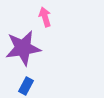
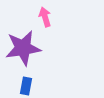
blue rectangle: rotated 18 degrees counterclockwise
